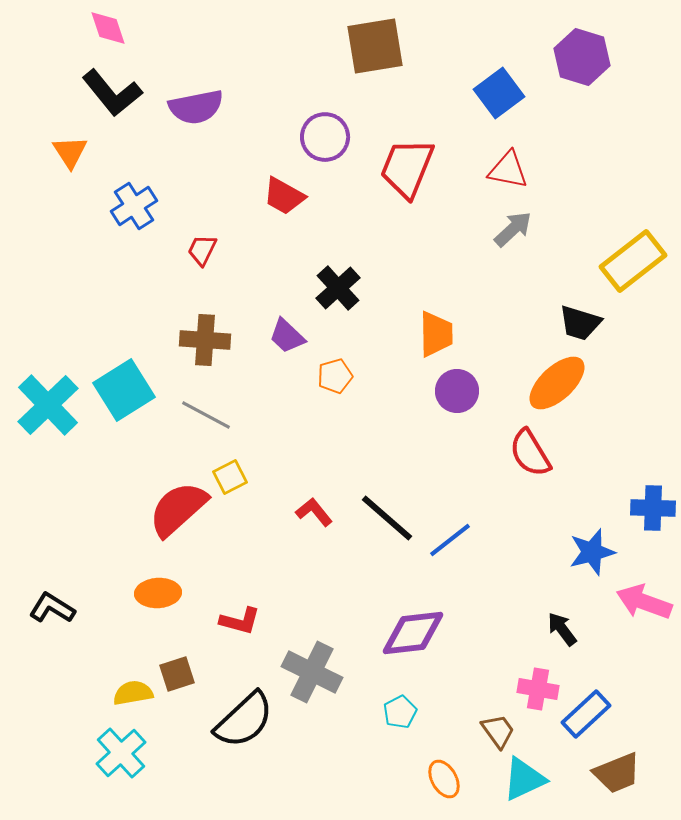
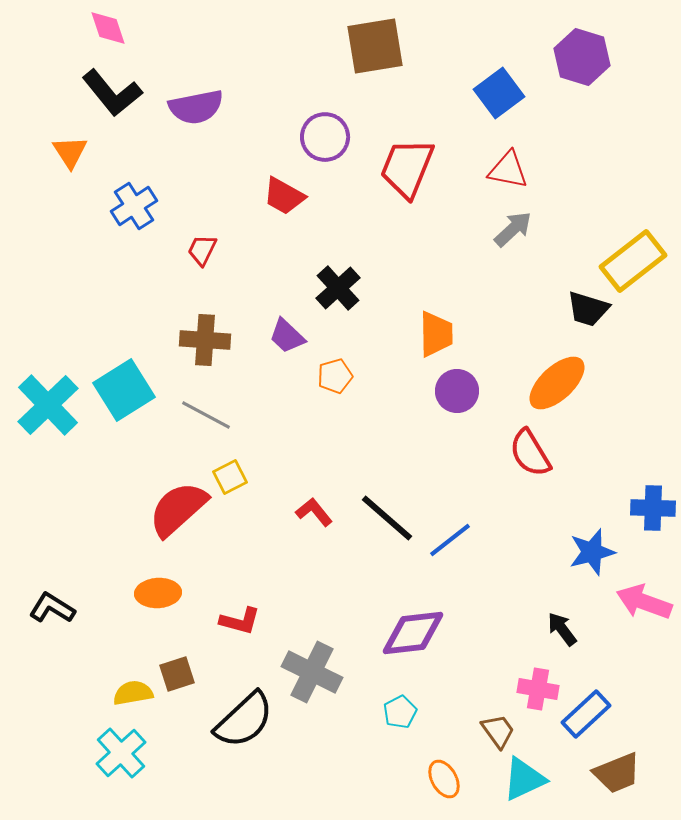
black trapezoid at (580, 323): moved 8 px right, 14 px up
